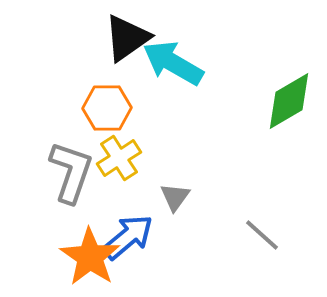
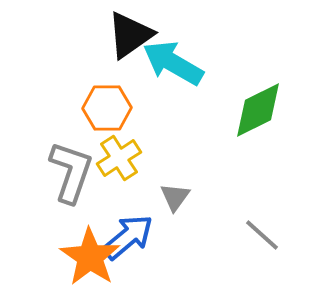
black triangle: moved 3 px right, 3 px up
green diamond: moved 31 px left, 9 px down; rotated 4 degrees clockwise
